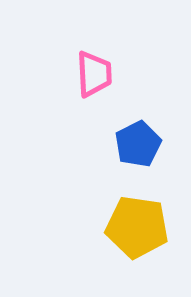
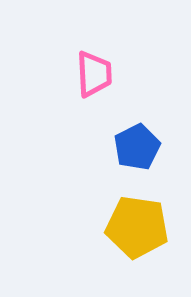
blue pentagon: moved 1 px left, 3 px down
